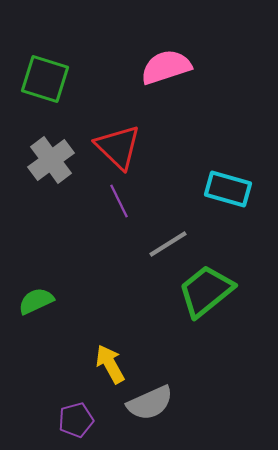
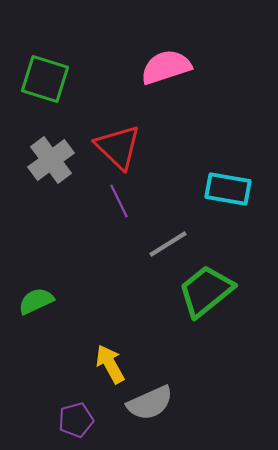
cyan rectangle: rotated 6 degrees counterclockwise
